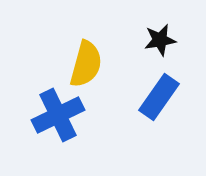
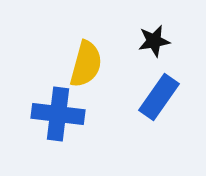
black star: moved 6 px left, 1 px down
blue cross: moved 1 px up; rotated 33 degrees clockwise
